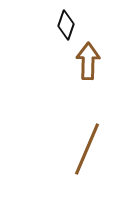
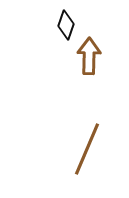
brown arrow: moved 1 px right, 5 px up
